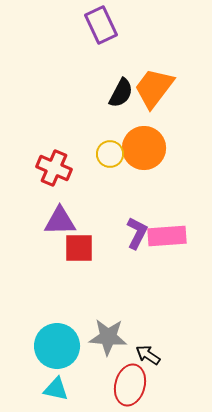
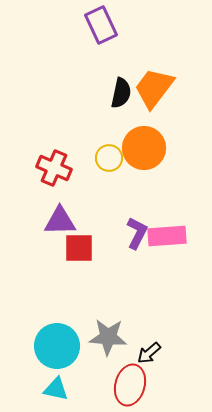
black semicircle: rotated 16 degrees counterclockwise
yellow circle: moved 1 px left, 4 px down
black arrow: moved 1 px right, 2 px up; rotated 75 degrees counterclockwise
